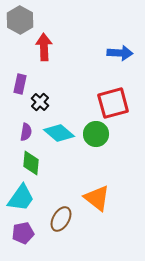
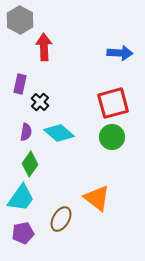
green circle: moved 16 px right, 3 px down
green diamond: moved 1 px left, 1 px down; rotated 30 degrees clockwise
